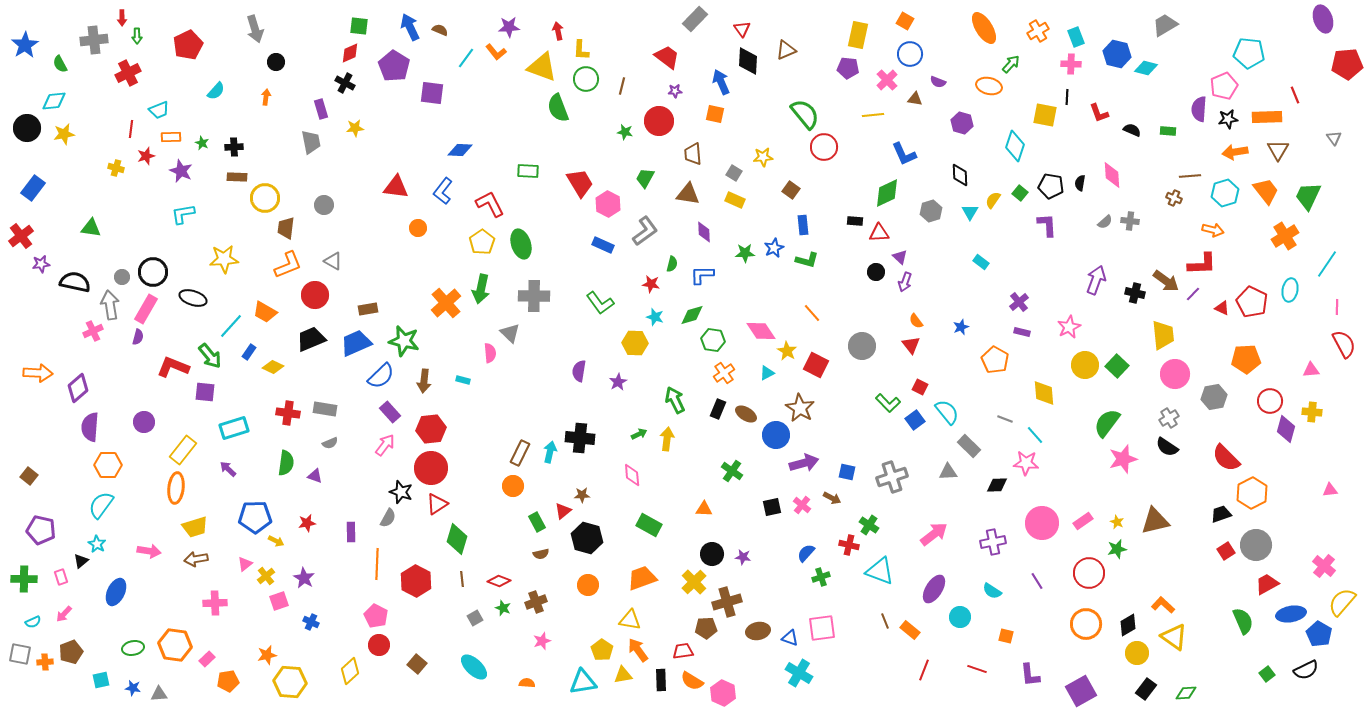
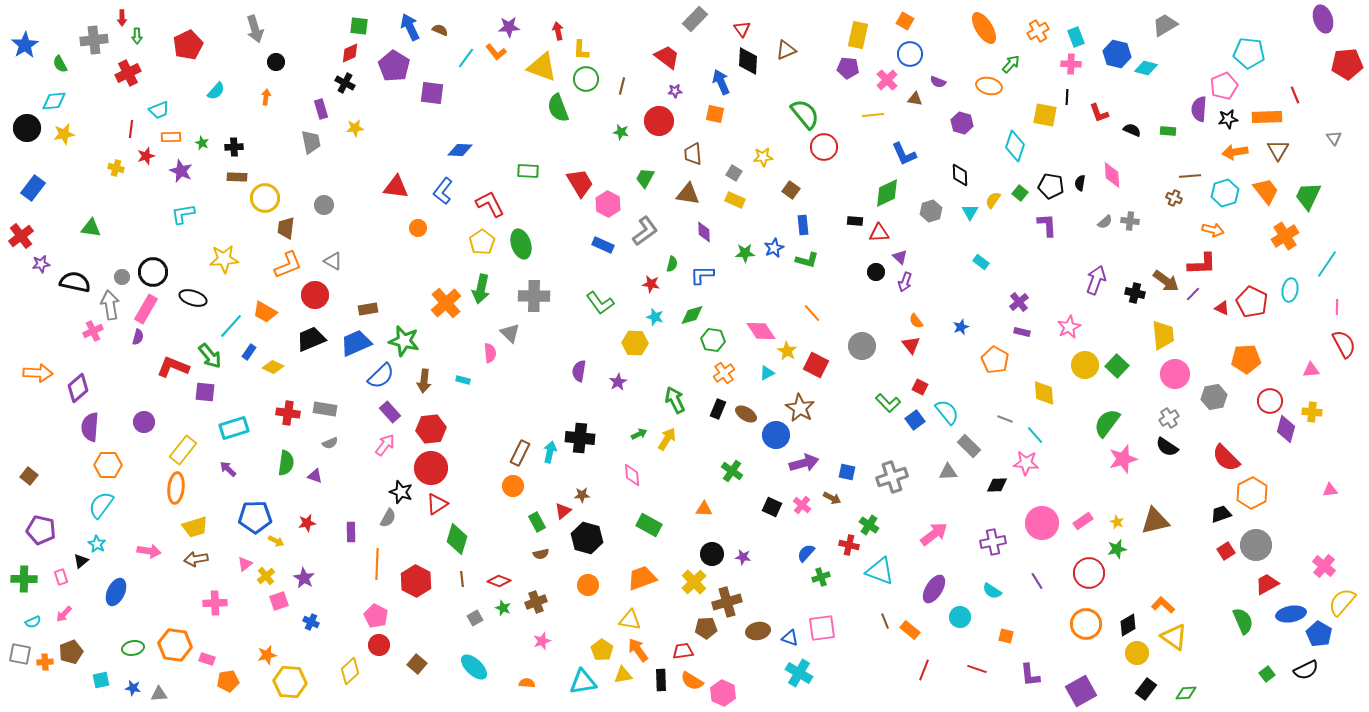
green star at (625, 132): moved 4 px left
yellow arrow at (667, 439): rotated 25 degrees clockwise
black square at (772, 507): rotated 36 degrees clockwise
pink rectangle at (207, 659): rotated 63 degrees clockwise
